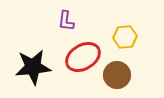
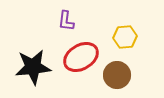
red ellipse: moved 2 px left
